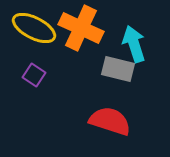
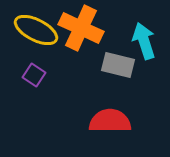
yellow ellipse: moved 2 px right, 2 px down
cyan arrow: moved 10 px right, 3 px up
gray rectangle: moved 4 px up
red semicircle: rotated 18 degrees counterclockwise
